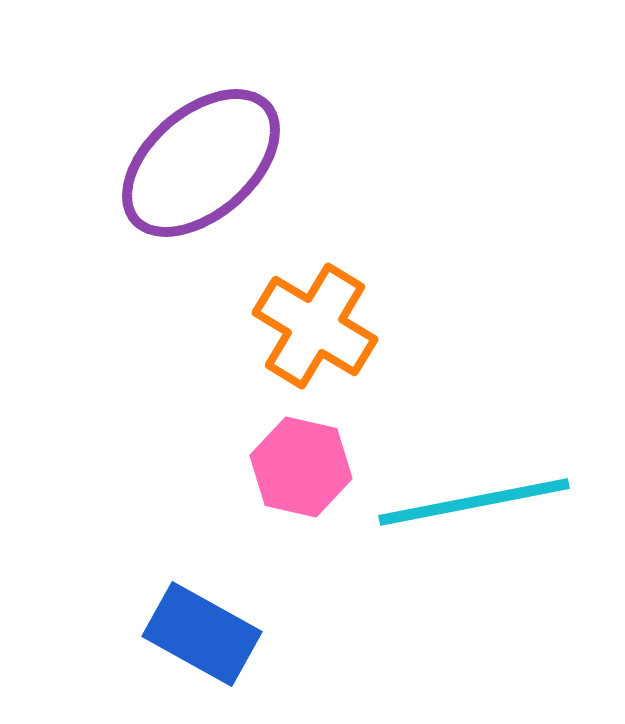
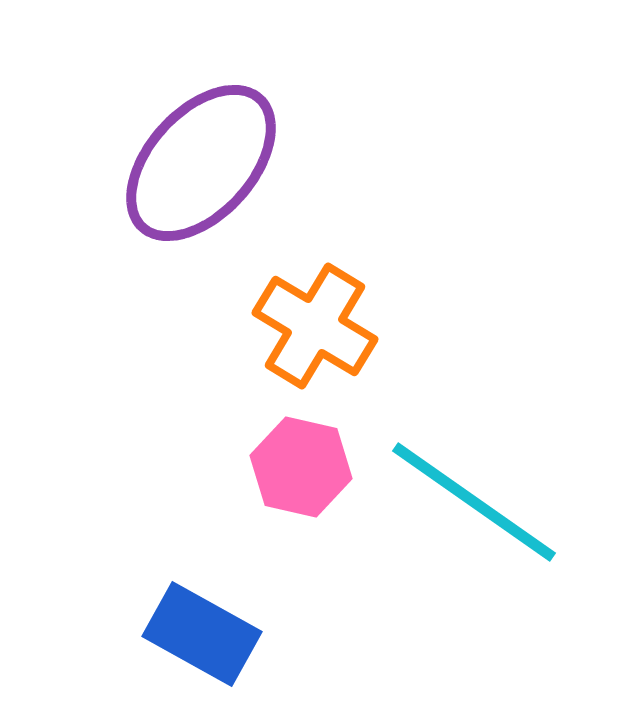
purple ellipse: rotated 7 degrees counterclockwise
cyan line: rotated 46 degrees clockwise
